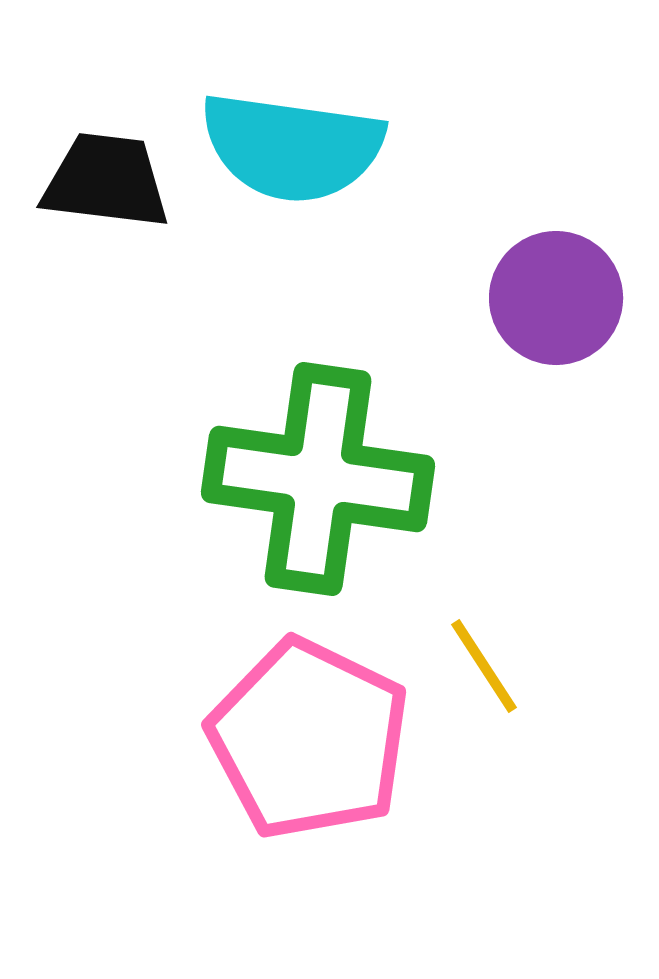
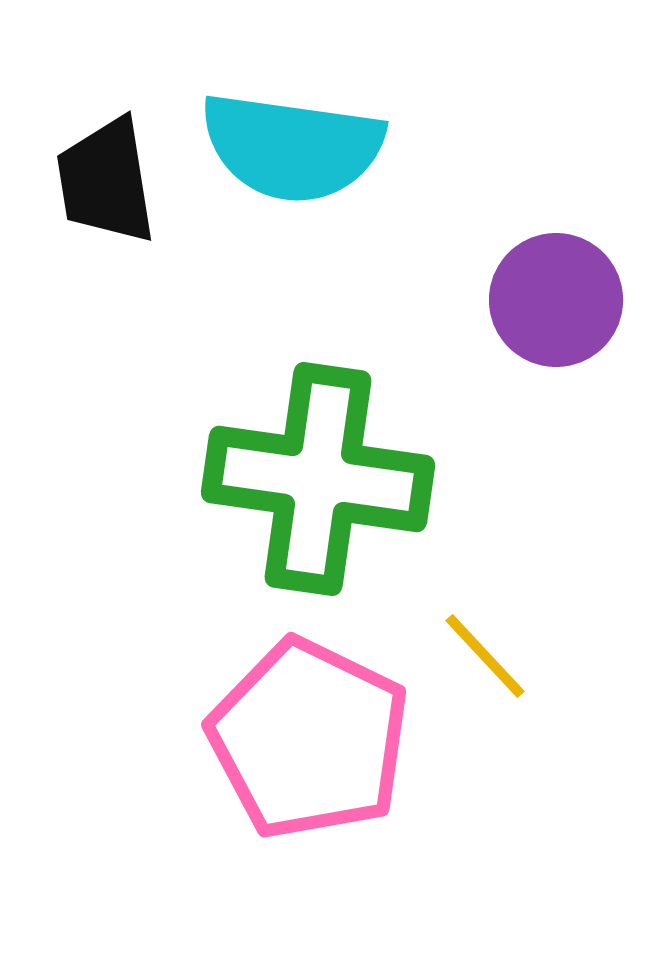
black trapezoid: rotated 106 degrees counterclockwise
purple circle: moved 2 px down
yellow line: moved 1 px right, 10 px up; rotated 10 degrees counterclockwise
